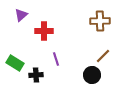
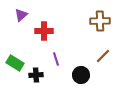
black circle: moved 11 px left
